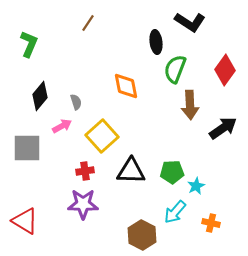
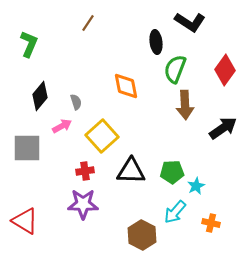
brown arrow: moved 5 px left
